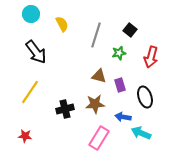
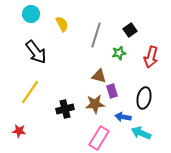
black square: rotated 16 degrees clockwise
purple rectangle: moved 8 px left, 6 px down
black ellipse: moved 1 px left, 1 px down; rotated 30 degrees clockwise
red star: moved 6 px left, 5 px up
